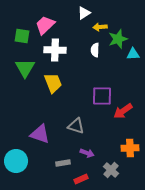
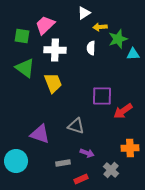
white semicircle: moved 4 px left, 2 px up
green triangle: rotated 25 degrees counterclockwise
